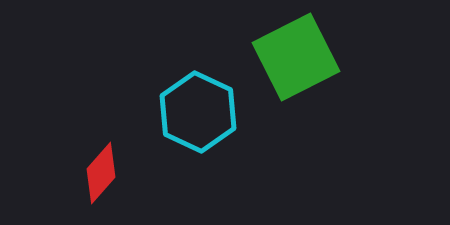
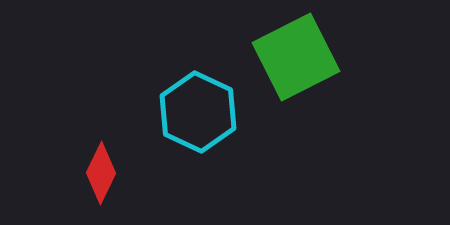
red diamond: rotated 16 degrees counterclockwise
